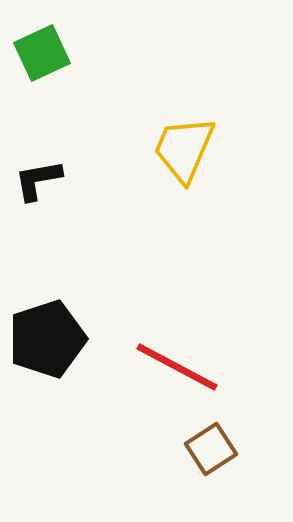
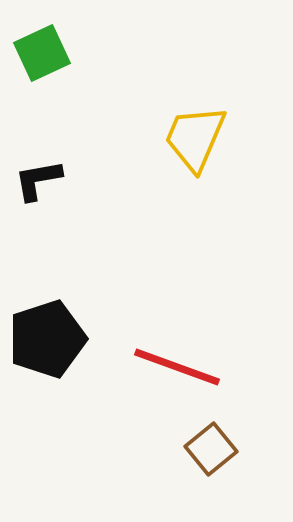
yellow trapezoid: moved 11 px right, 11 px up
red line: rotated 8 degrees counterclockwise
brown square: rotated 6 degrees counterclockwise
